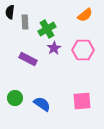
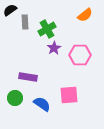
black semicircle: moved 2 px up; rotated 48 degrees clockwise
pink hexagon: moved 3 px left, 5 px down
purple rectangle: moved 18 px down; rotated 18 degrees counterclockwise
pink square: moved 13 px left, 6 px up
